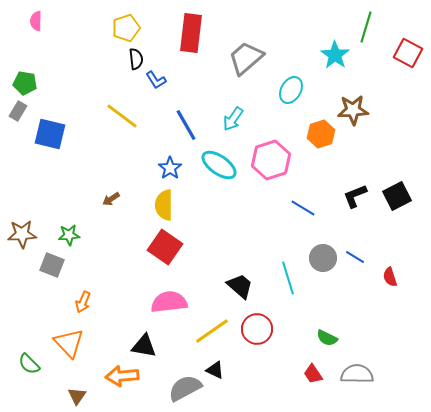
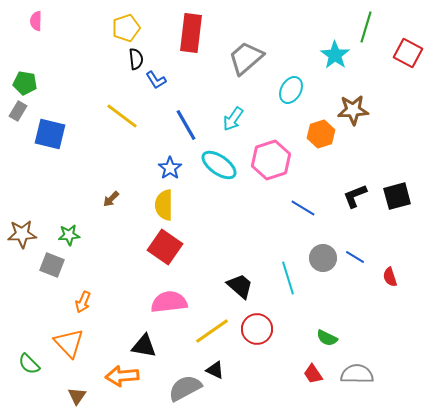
black square at (397, 196): rotated 12 degrees clockwise
brown arrow at (111, 199): rotated 12 degrees counterclockwise
